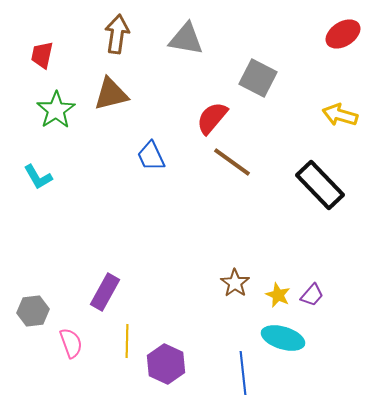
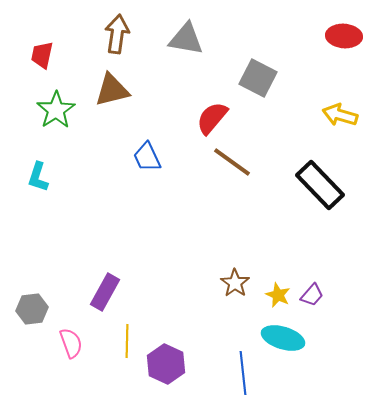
red ellipse: moved 1 px right, 2 px down; rotated 36 degrees clockwise
brown triangle: moved 1 px right, 4 px up
blue trapezoid: moved 4 px left, 1 px down
cyan L-shape: rotated 48 degrees clockwise
gray hexagon: moved 1 px left, 2 px up
